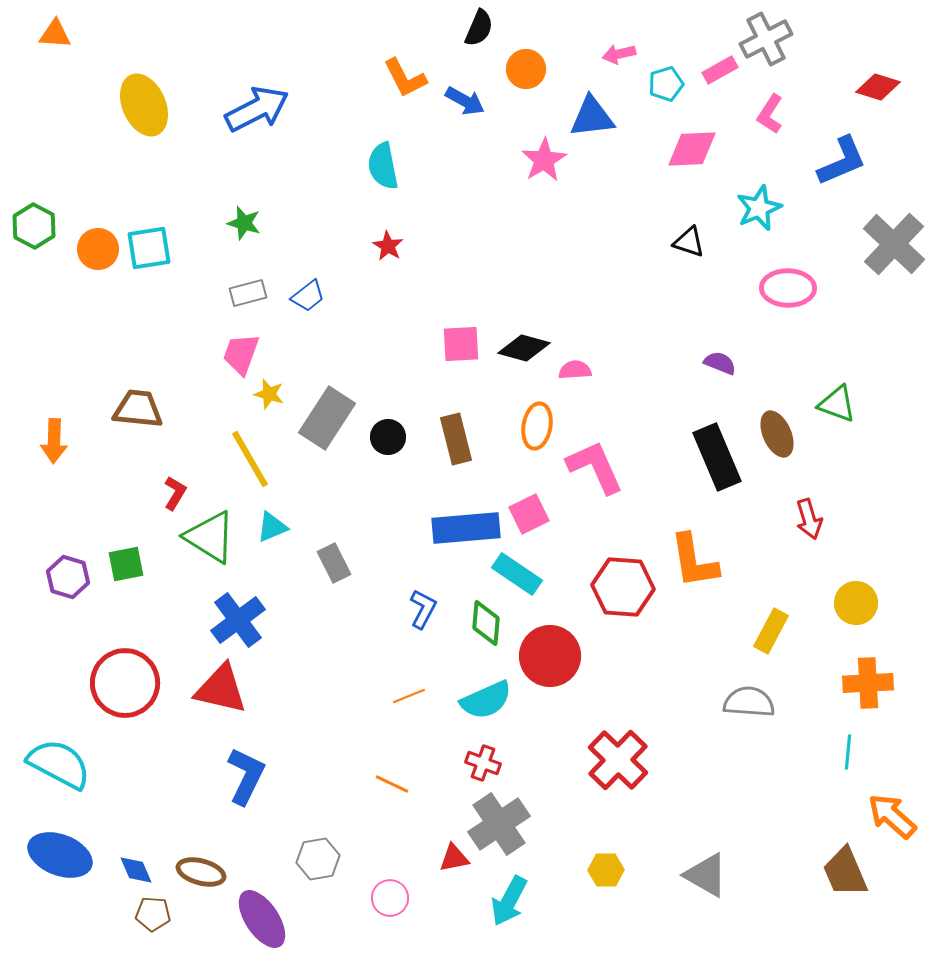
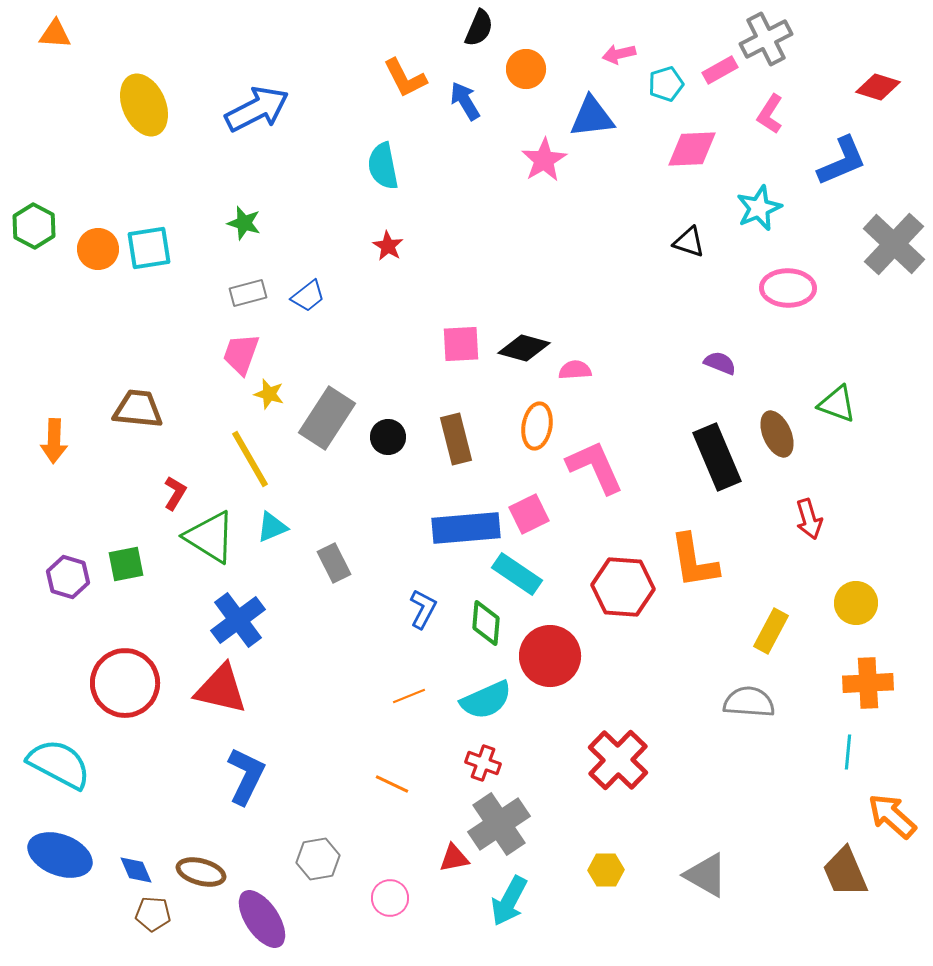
blue arrow at (465, 101): rotated 150 degrees counterclockwise
